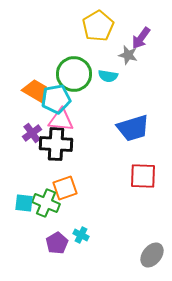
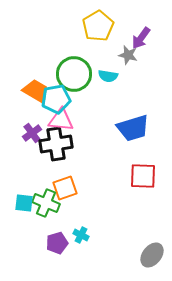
black cross: rotated 12 degrees counterclockwise
purple pentagon: rotated 15 degrees clockwise
